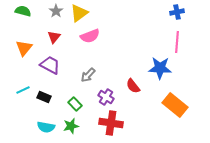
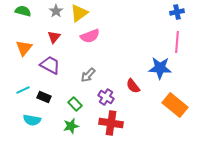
cyan semicircle: moved 14 px left, 7 px up
